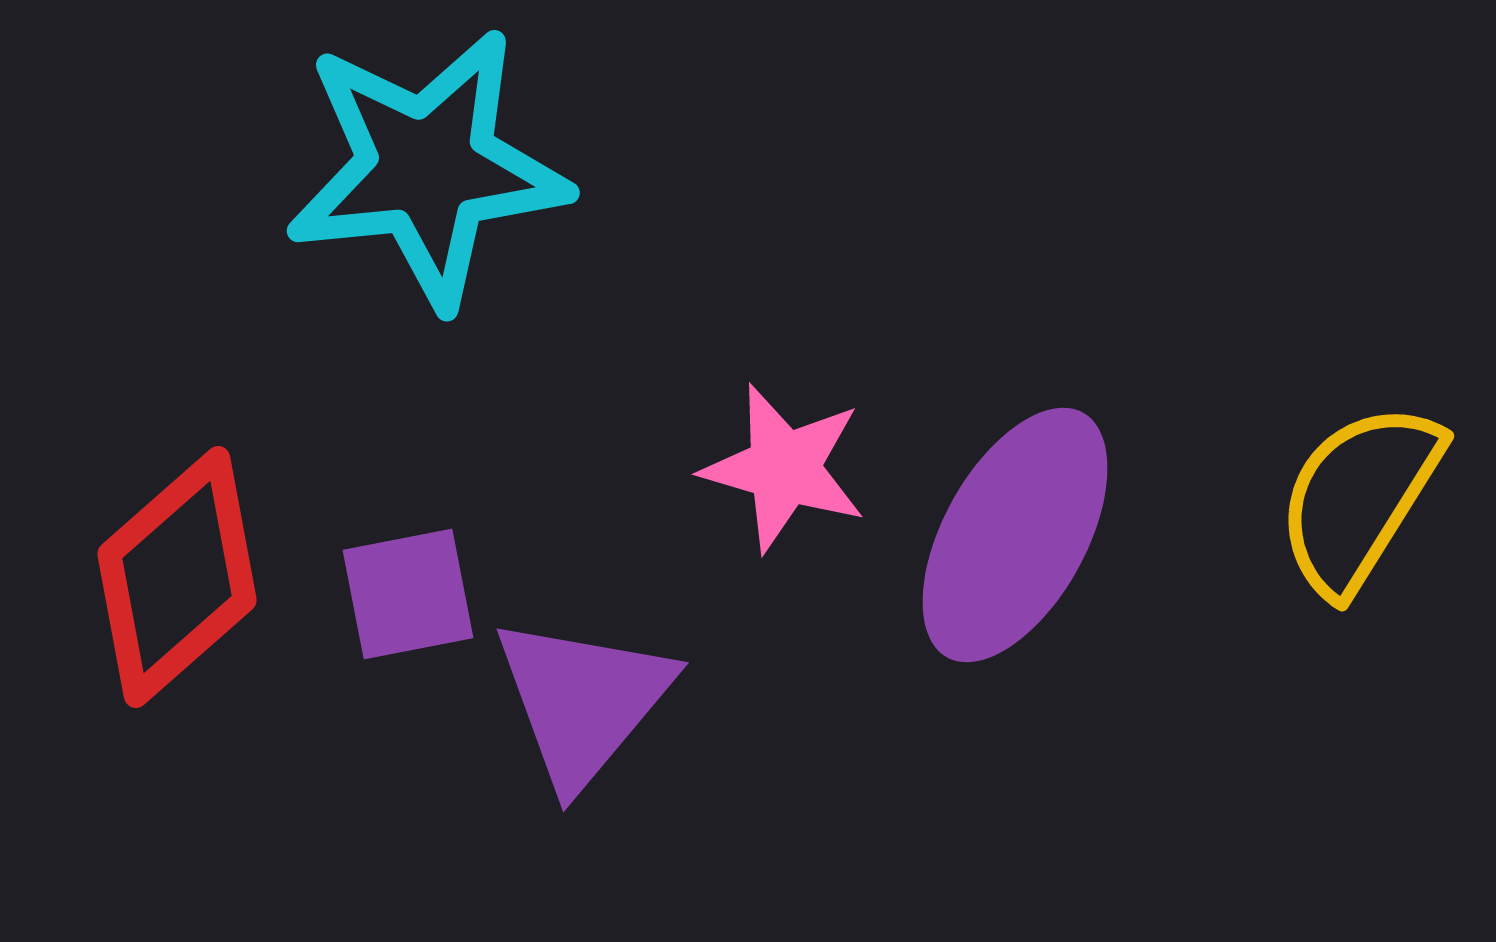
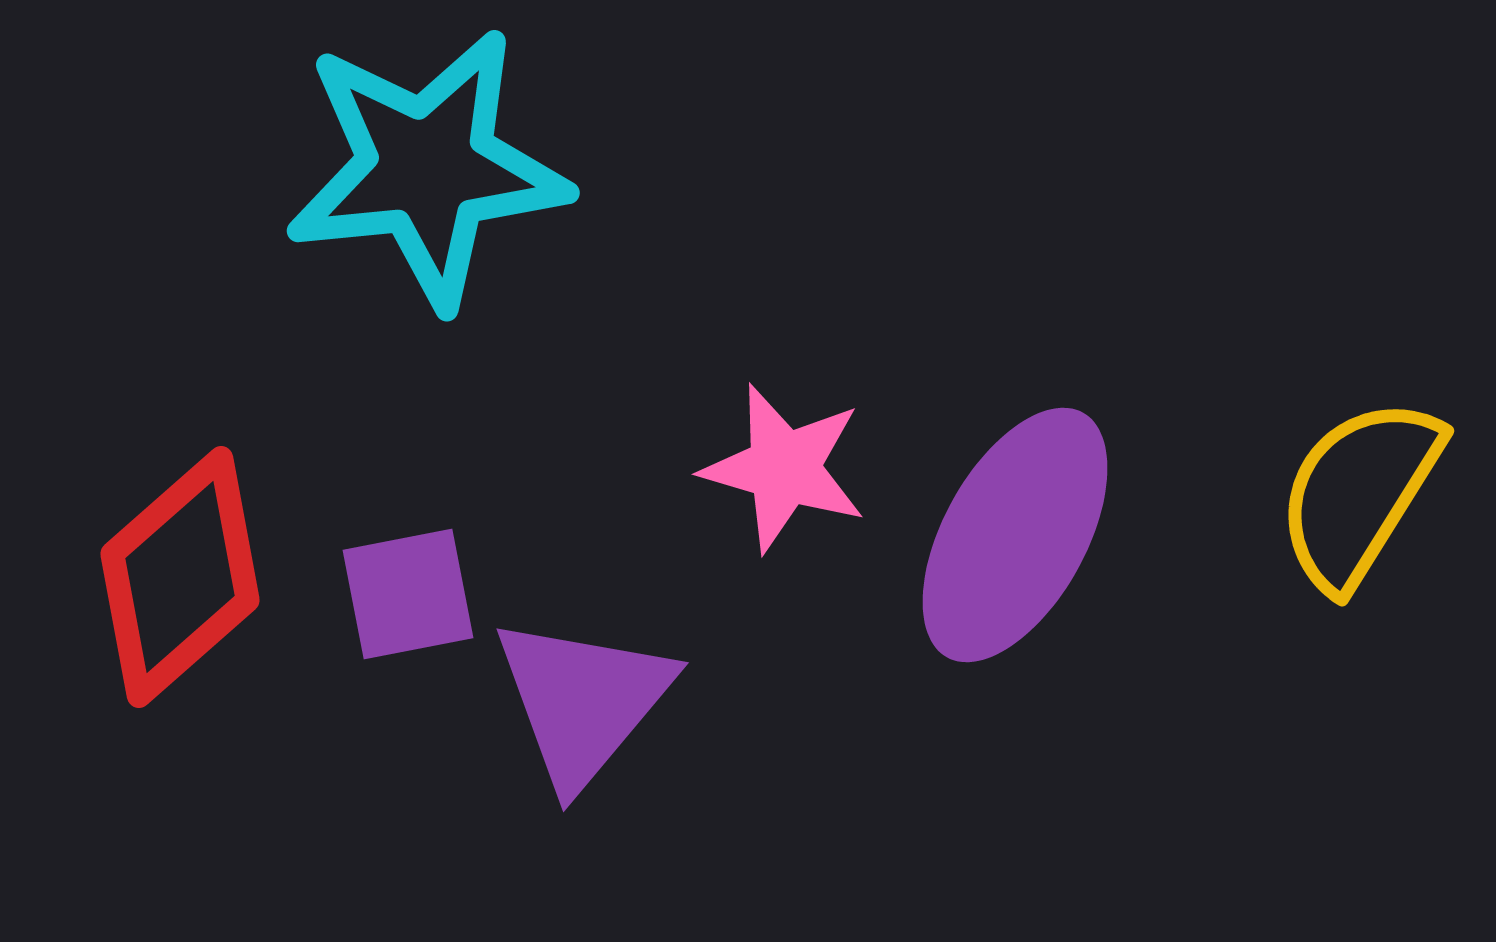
yellow semicircle: moved 5 px up
red diamond: moved 3 px right
